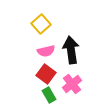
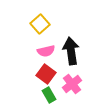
yellow square: moved 1 px left
black arrow: moved 1 px down
